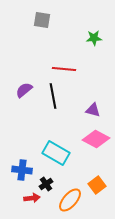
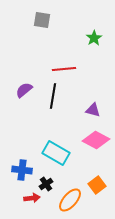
green star: rotated 28 degrees counterclockwise
red line: rotated 10 degrees counterclockwise
black line: rotated 20 degrees clockwise
pink diamond: moved 1 px down
